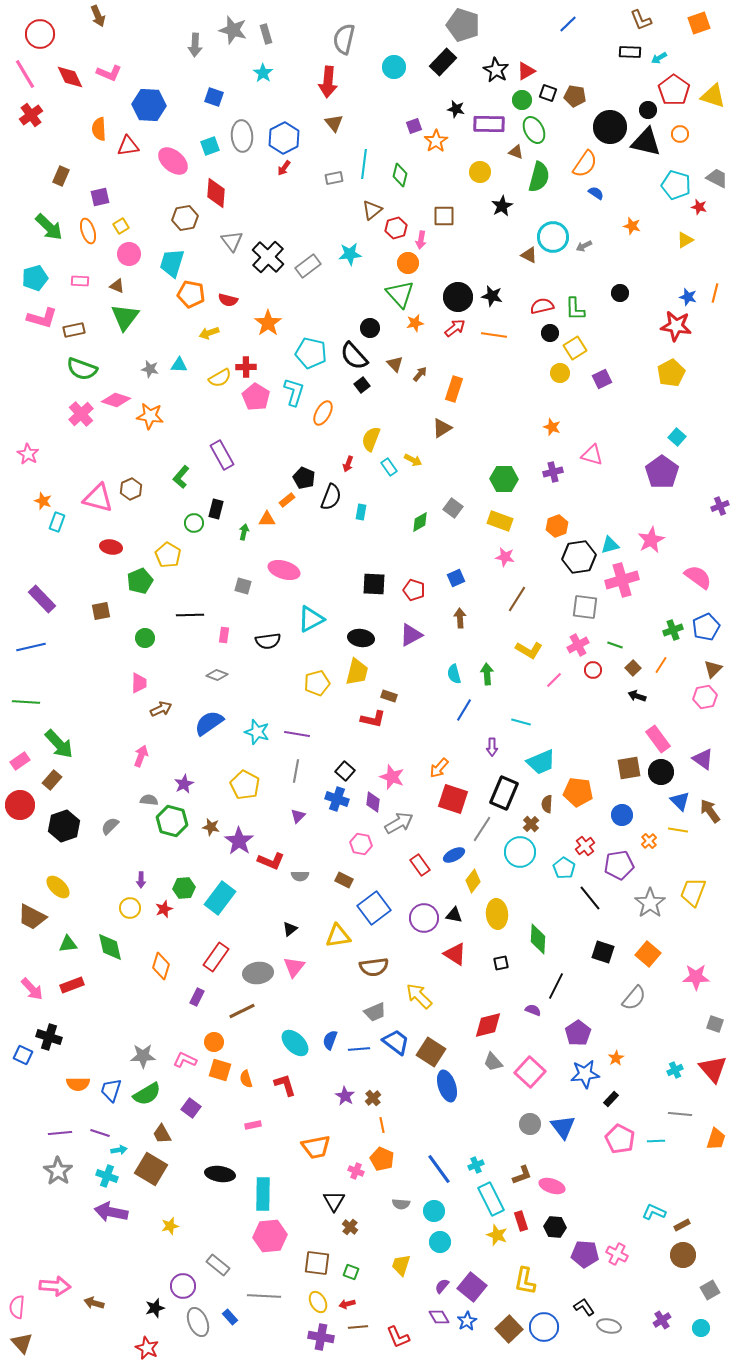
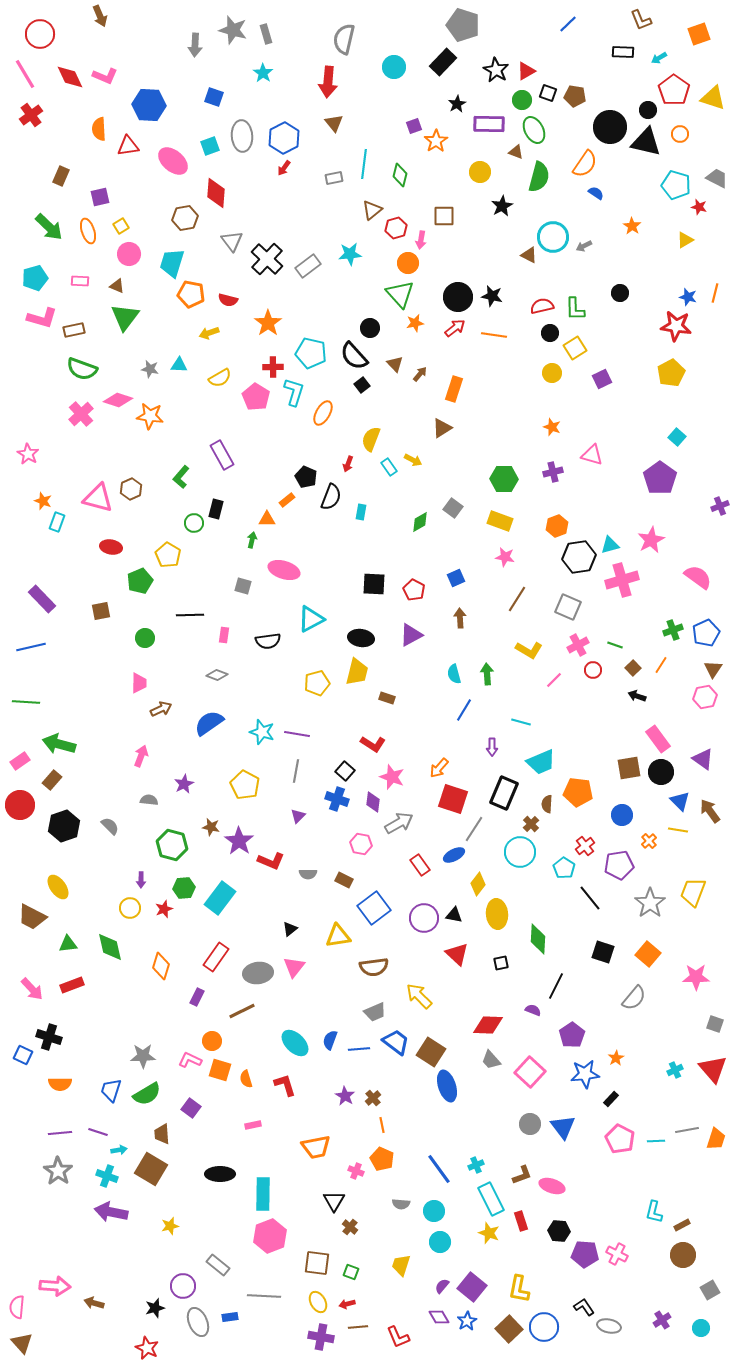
brown arrow at (98, 16): moved 2 px right
orange square at (699, 23): moved 11 px down
black rectangle at (630, 52): moved 7 px left
pink L-shape at (109, 73): moved 4 px left, 3 px down
yellow triangle at (713, 96): moved 2 px down
black star at (456, 109): moved 1 px right, 5 px up; rotated 30 degrees clockwise
orange star at (632, 226): rotated 18 degrees clockwise
black cross at (268, 257): moved 1 px left, 2 px down
red cross at (246, 367): moved 27 px right
yellow circle at (560, 373): moved 8 px left
pink diamond at (116, 400): moved 2 px right
purple pentagon at (662, 472): moved 2 px left, 6 px down
black pentagon at (304, 478): moved 2 px right, 1 px up
green arrow at (244, 532): moved 8 px right, 8 px down
red pentagon at (414, 590): rotated 10 degrees clockwise
gray square at (585, 607): moved 17 px left; rotated 16 degrees clockwise
blue pentagon at (706, 627): moved 6 px down
brown triangle at (713, 669): rotated 12 degrees counterclockwise
brown rectangle at (389, 696): moved 2 px left, 2 px down
red L-shape at (373, 719): moved 25 px down; rotated 20 degrees clockwise
cyan star at (257, 732): moved 5 px right
green arrow at (59, 744): rotated 148 degrees clockwise
green hexagon at (172, 821): moved 24 px down
gray semicircle at (110, 826): rotated 90 degrees clockwise
gray line at (482, 829): moved 8 px left
gray semicircle at (300, 876): moved 8 px right, 2 px up
yellow diamond at (473, 881): moved 5 px right, 3 px down
yellow ellipse at (58, 887): rotated 10 degrees clockwise
red triangle at (455, 954): moved 2 px right; rotated 10 degrees clockwise
red diamond at (488, 1025): rotated 16 degrees clockwise
purple pentagon at (578, 1033): moved 6 px left, 2 px down
orange circle at (214, 1042): moved 2 px left, 1 px up
pink L-shape at (185, 1060): moved 5 px right
gray trapezoid at (493, 1062): moved 2 px left, 2 px up
orange semicircle at (78, 1084): moved 18 px left
gray line at (680, 1114): moved 7 px right, 16 px down; rotated 15 degrees counterclockwise
purple line at (100, 1133): moved 2 px left, 1 px up
brown trapezoid at (162, 1134): rotated 25 degrees clockwise
black ellipse at (220, 1174): rotated 8 degrees counterclockwise
cyan L-shape at (654, 1212): rotated 100 degrees counterclockwise
black hexagon at (555, 1227): moved 4 px right, 4 px down
yellow star at (497, 1235): moved 8 px left, 2 px up
pink hexagon at (270, 1236): rotated 16 degrees counterclockwise
yellow L-shape at (525, 1281): moved 6 px left, 8 px down
blue rectangle at (230, 1317): rotated 56 degrees counterclockwise
